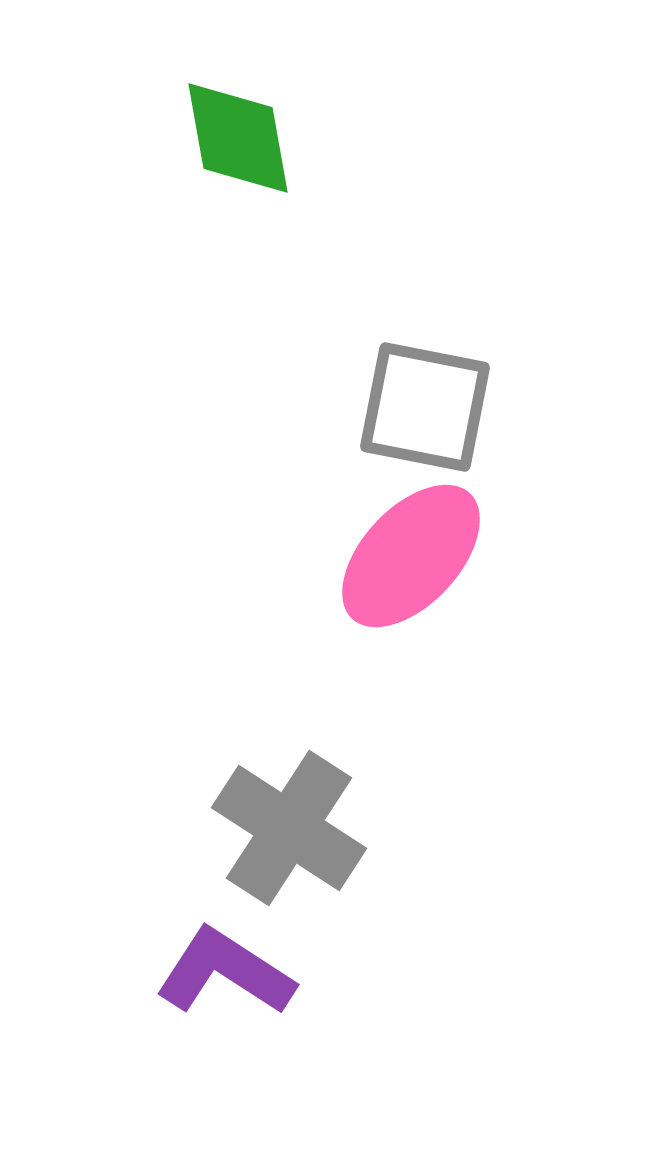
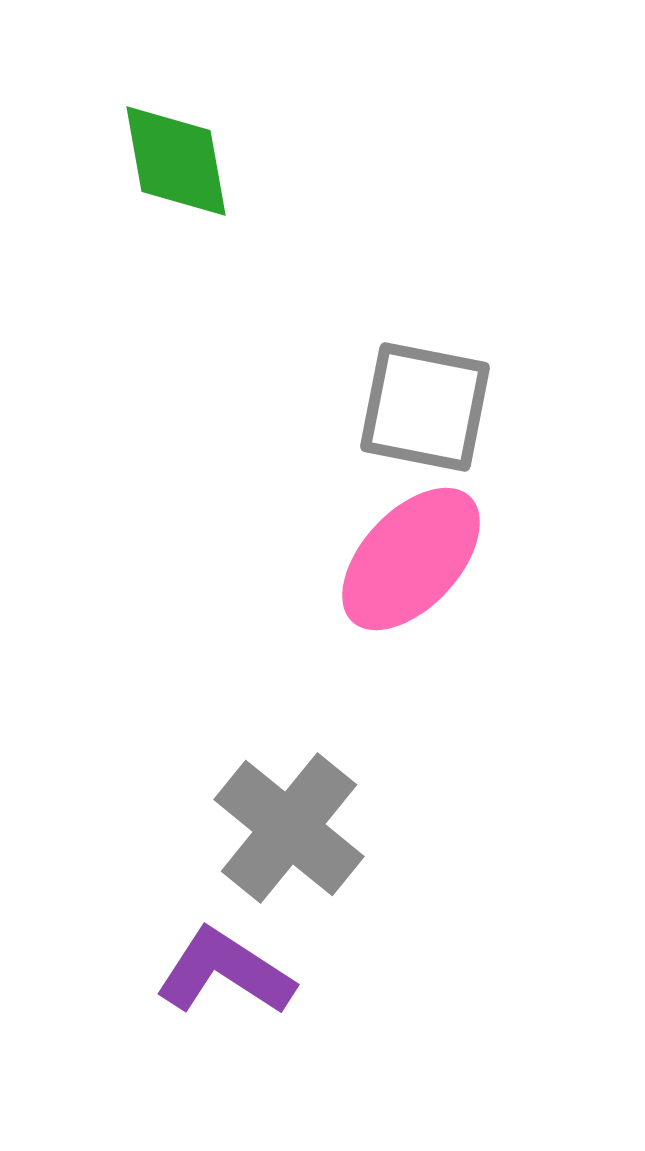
green diamond: moved 62 px left, 23 px down
pink ellipse: moved 3 px down
gray cross: rotated 6 degrees clockwise
